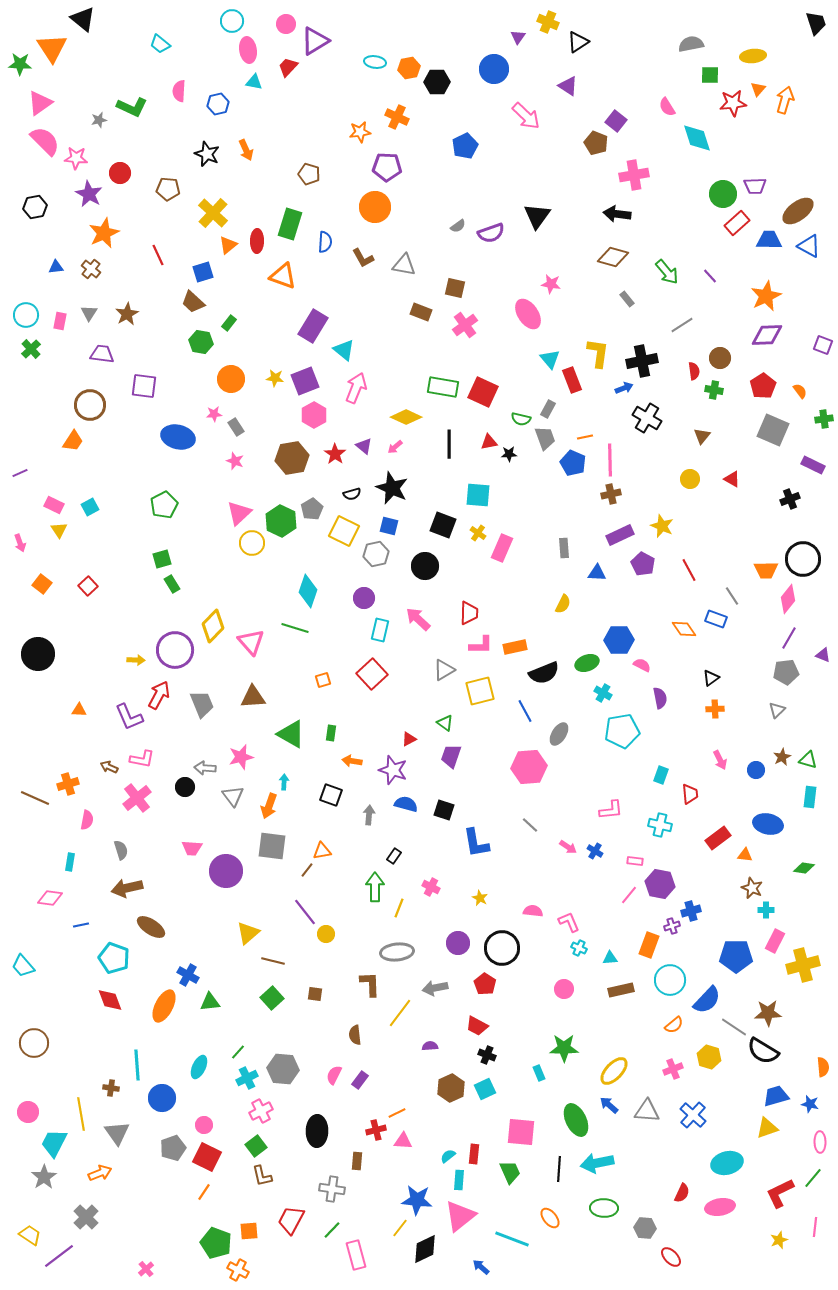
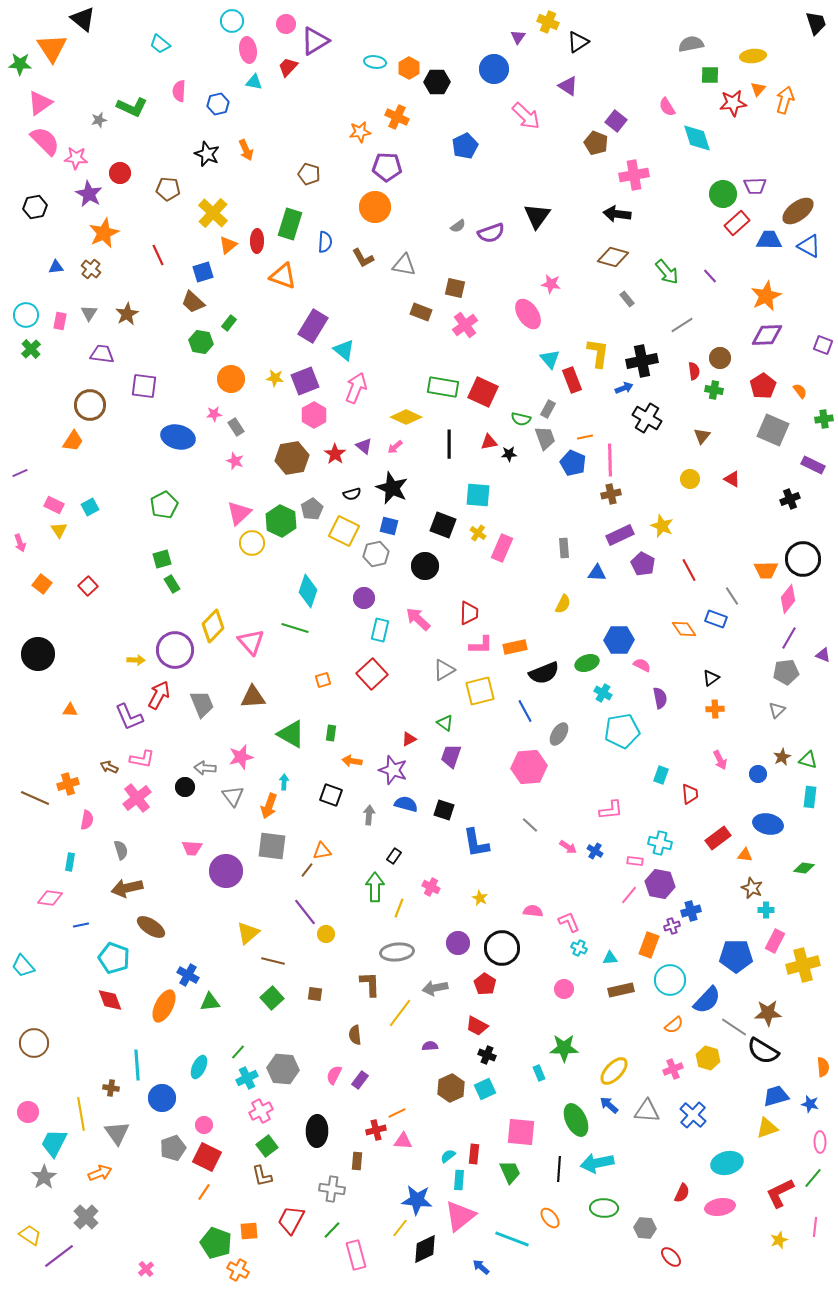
orange hexagon at (409, 68): rotated 20 degrees counterclockwise
orange triangle at (79, 710): moved 9 px left
blue circle at (756, 770): moved 2 px right, 4 px down
cyan cross at (660, 825): moved 18 px down
yellow hexagon at (709, 1057): moved 1 px left, 1 px down
green square at (256, 1146): moved 11 px right
